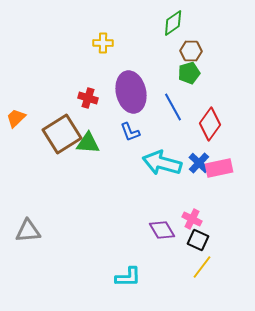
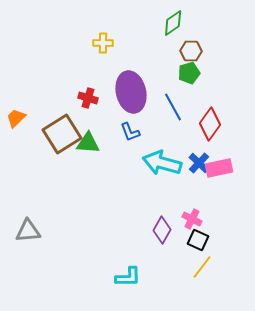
purple diamond: rotated 60 degrees clockwise
